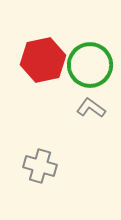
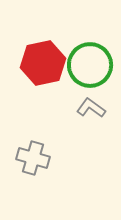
red hexagon: moved 3 px down
gray cross: moved 7 px left, 8 px up
